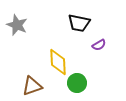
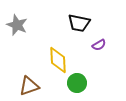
yellow diamond: moved 2 px up
brown triangle: moved 3 px left
